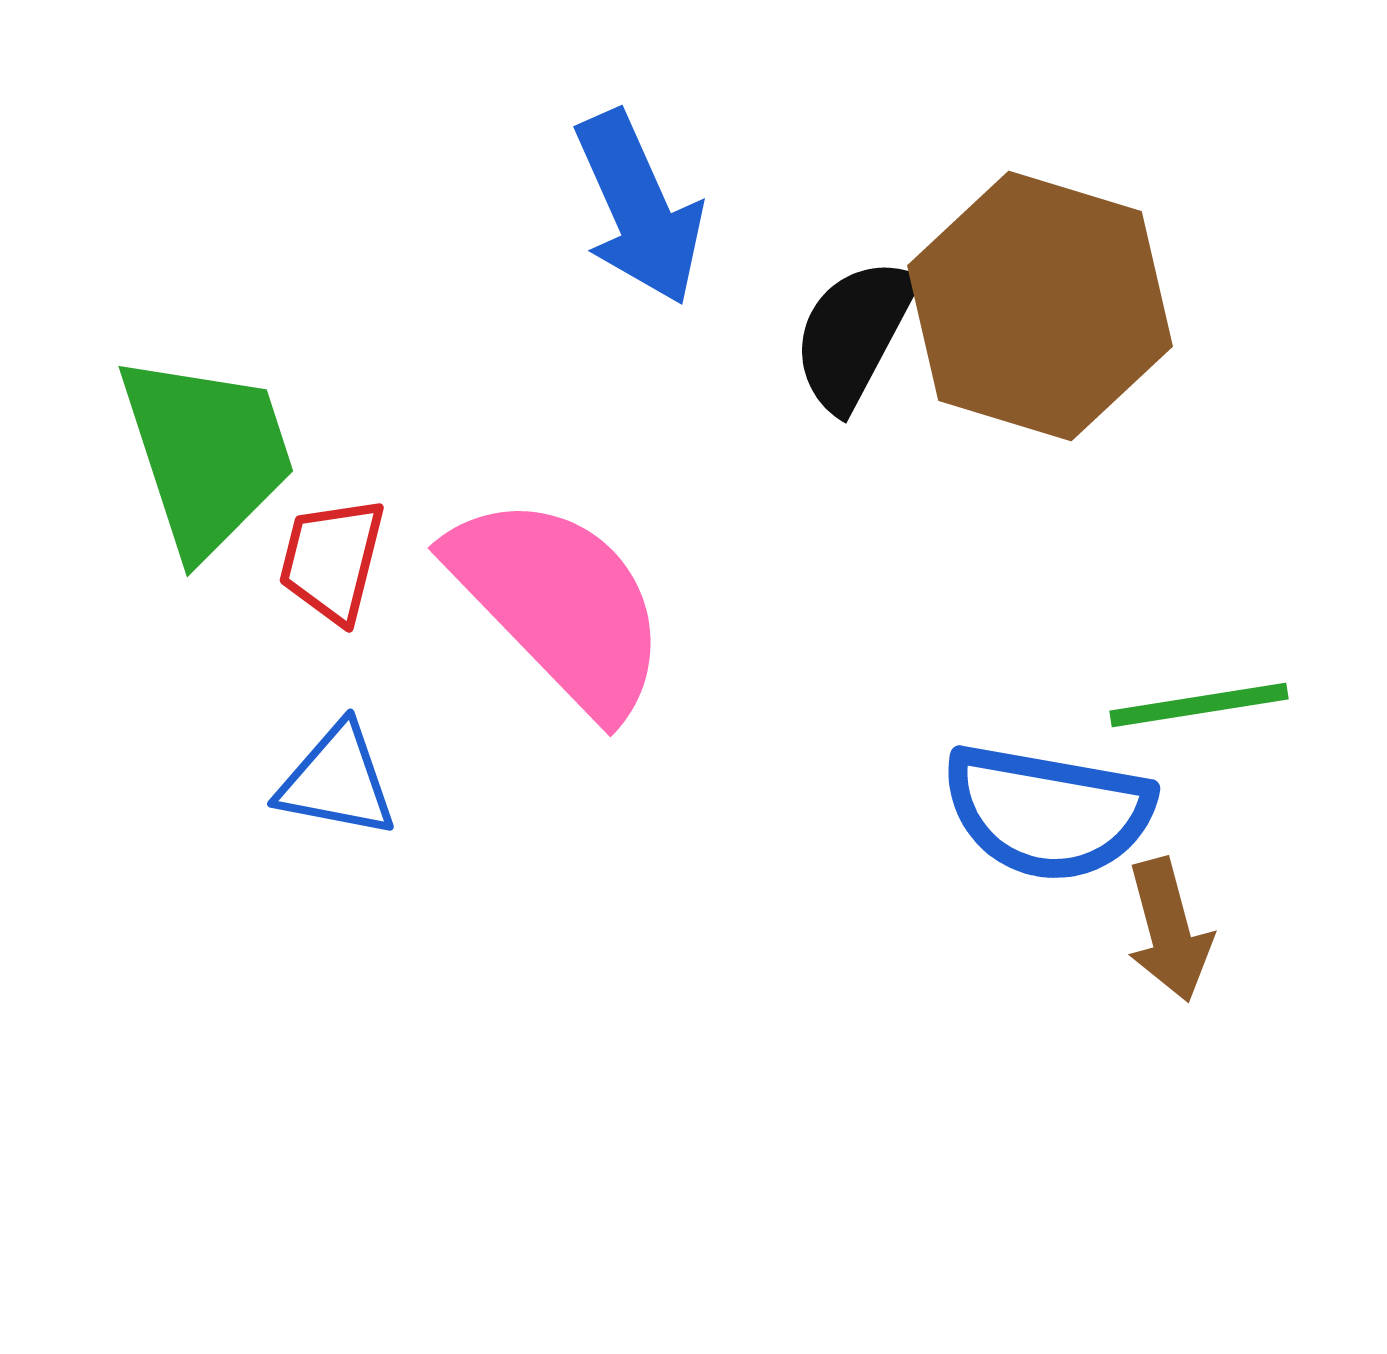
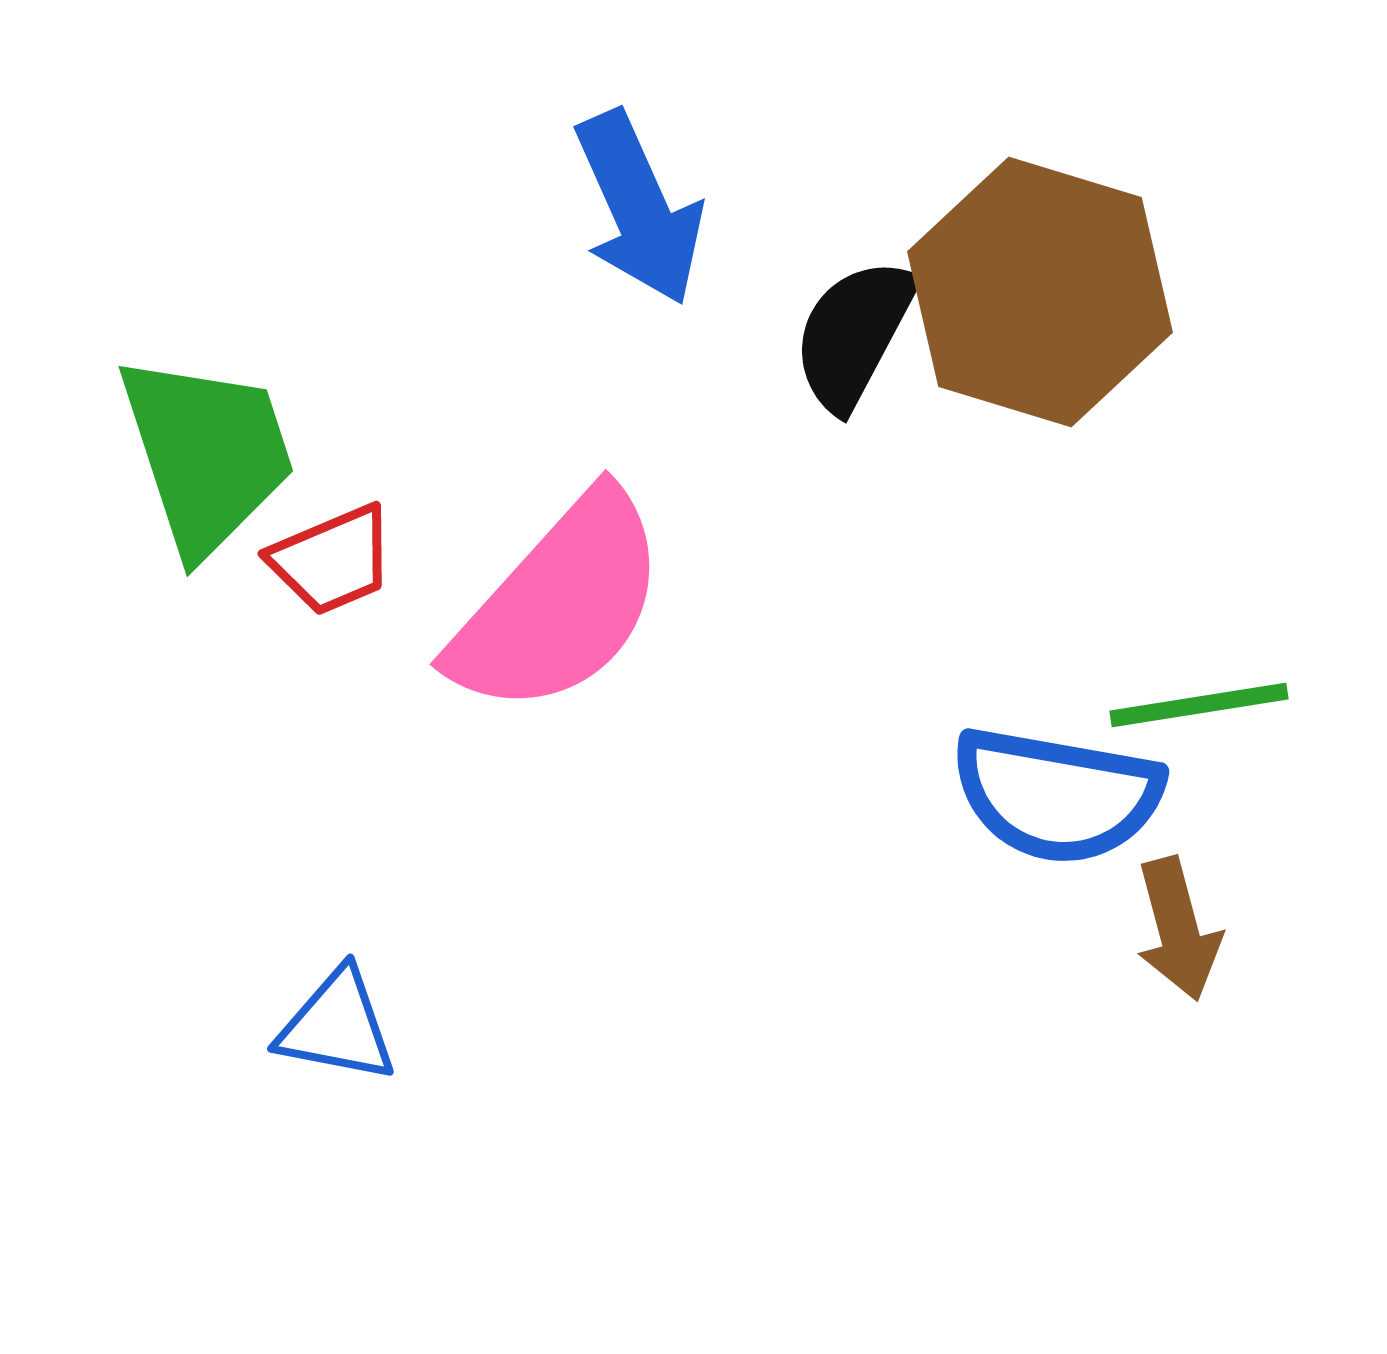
brown hexagon: moved 14 px up
red trapezoid: rotated 127 degrees counterclockwise
pink semicircle: rotated 86 degrees clockwise
blue triangle: moved 245 px down
blue semicircle: moved 9 px right, 17 px up
brown arrow: moved 9 px right, 1 px up
